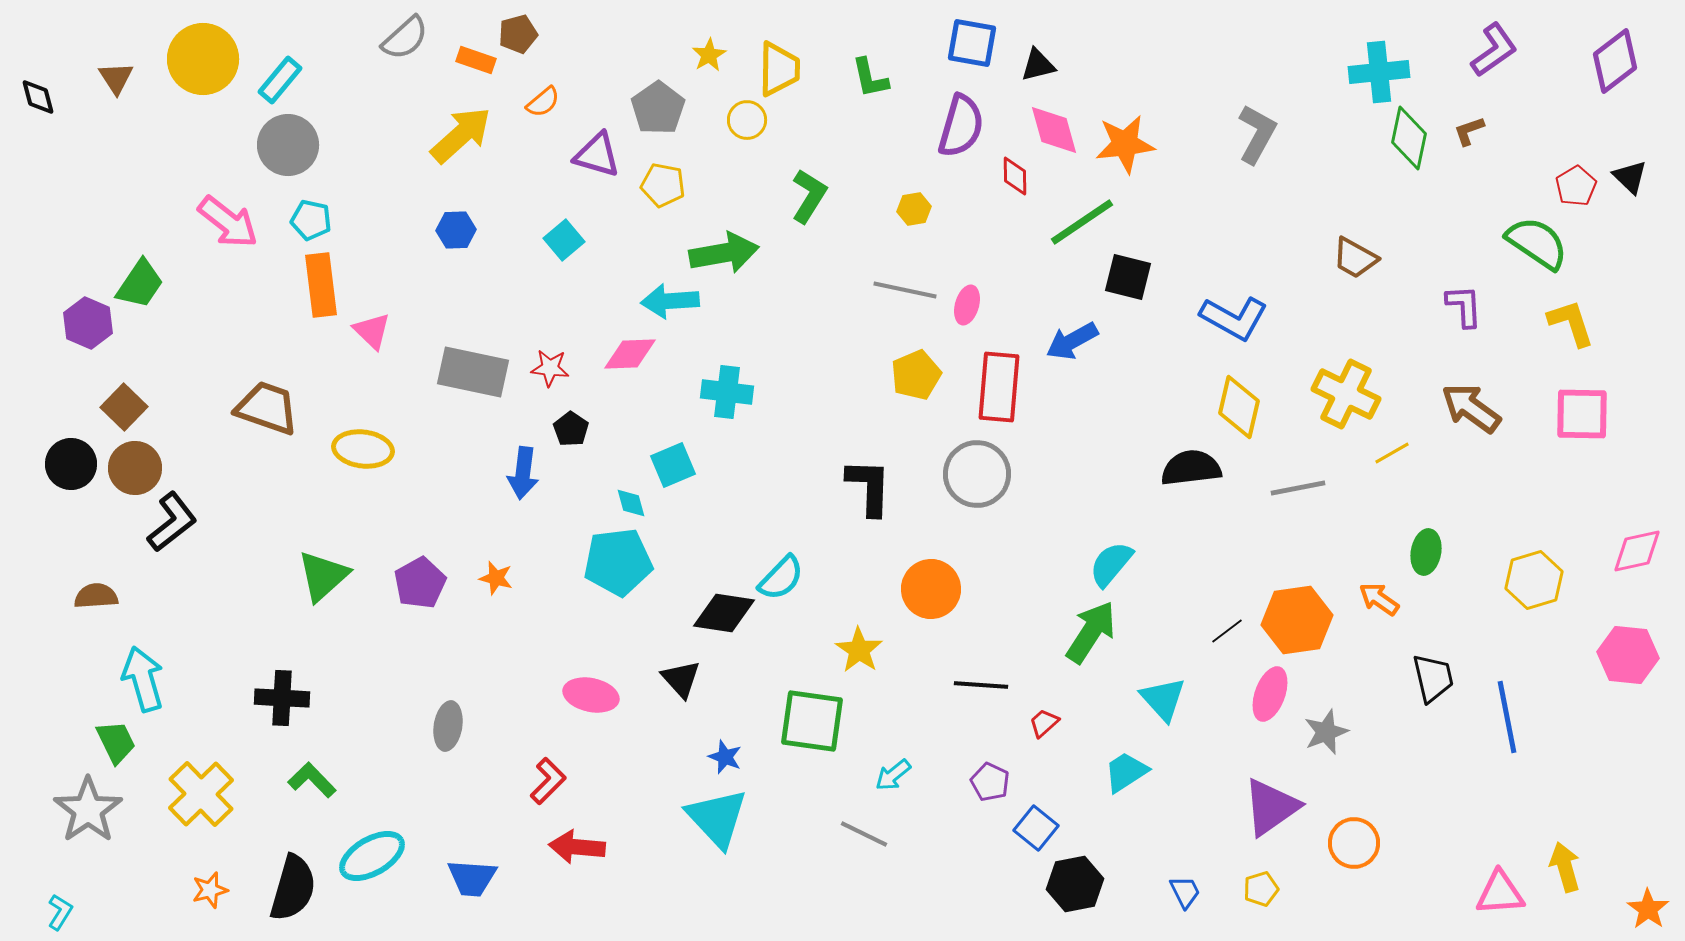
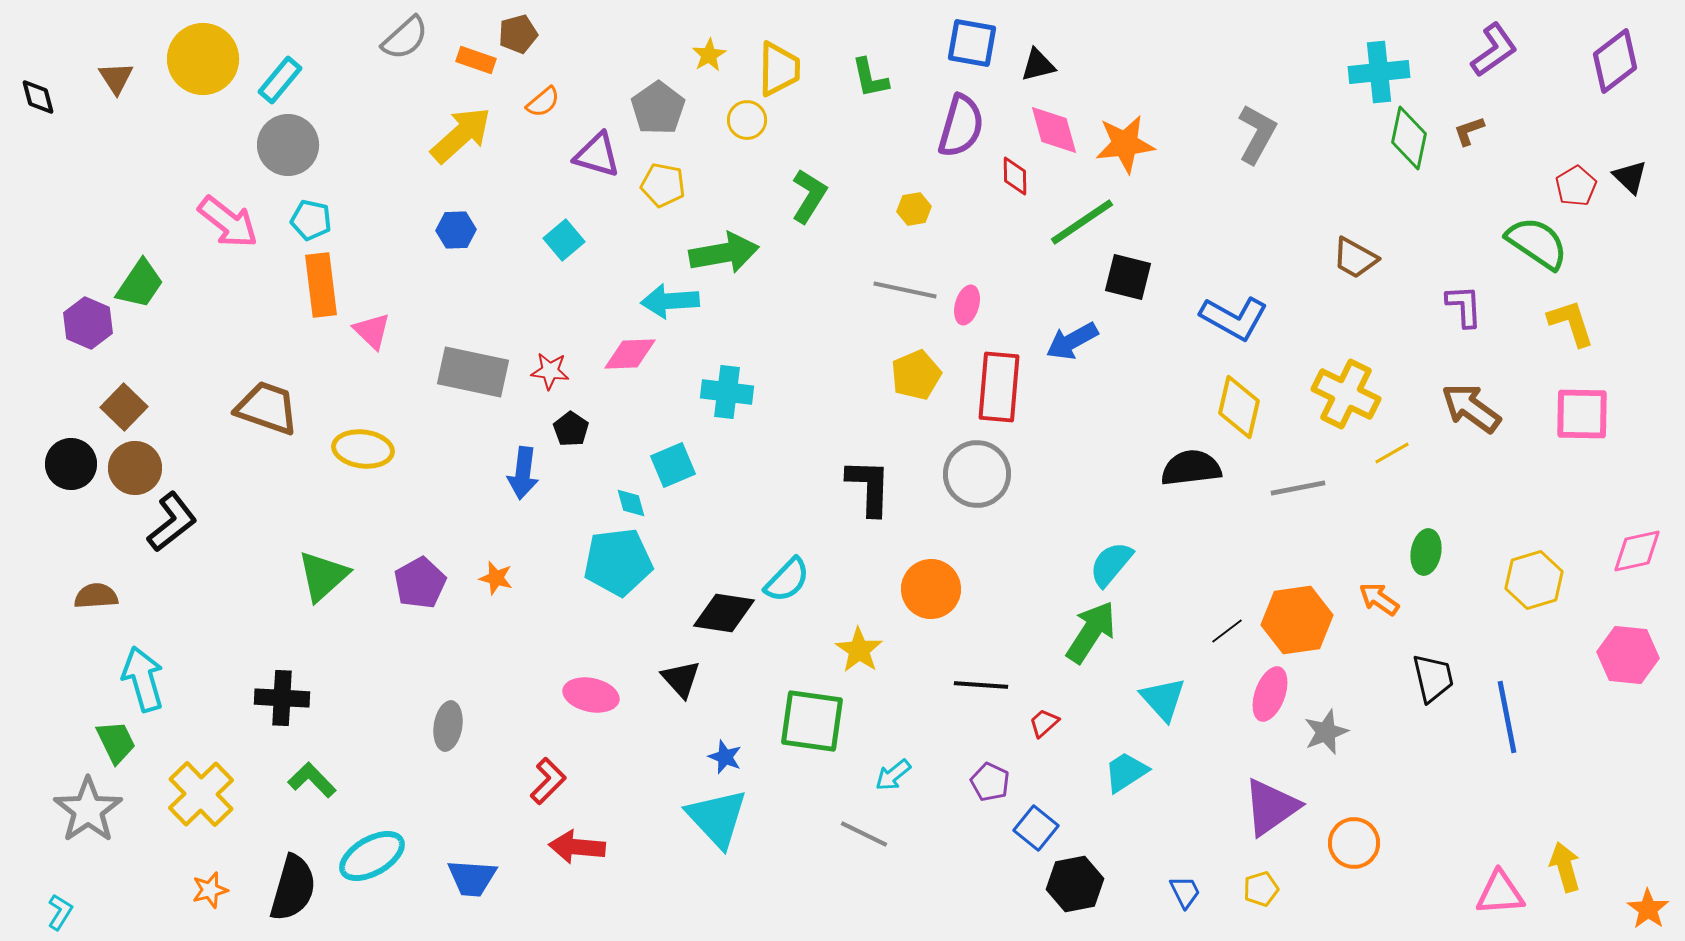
red star at (550, 368): moved 3 px down
cyan semicircle at (781, 578): moved 6 px right, 2 px down
